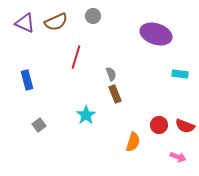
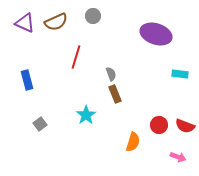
gray square: moved 1 px right, 1 px up
